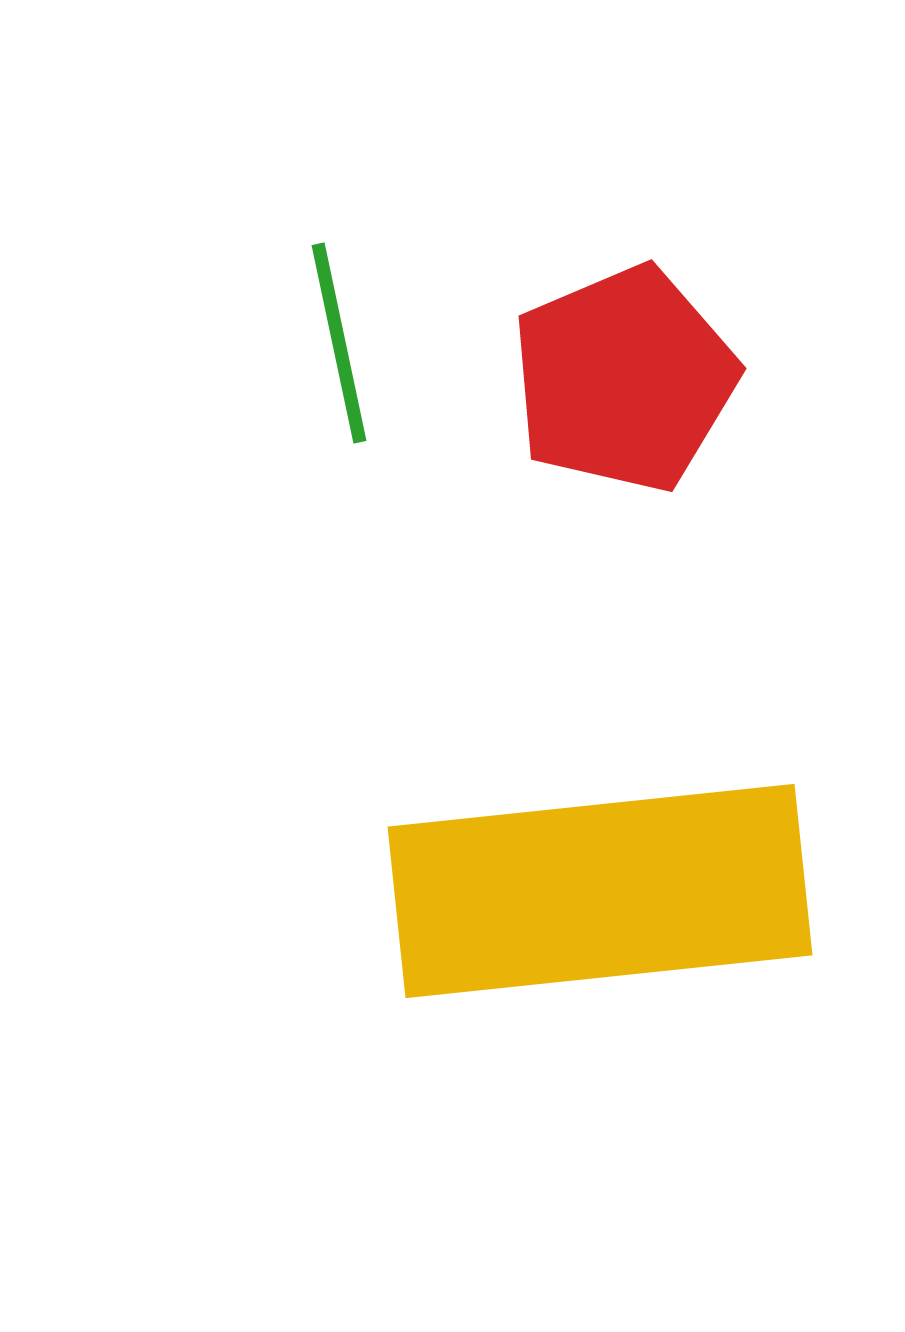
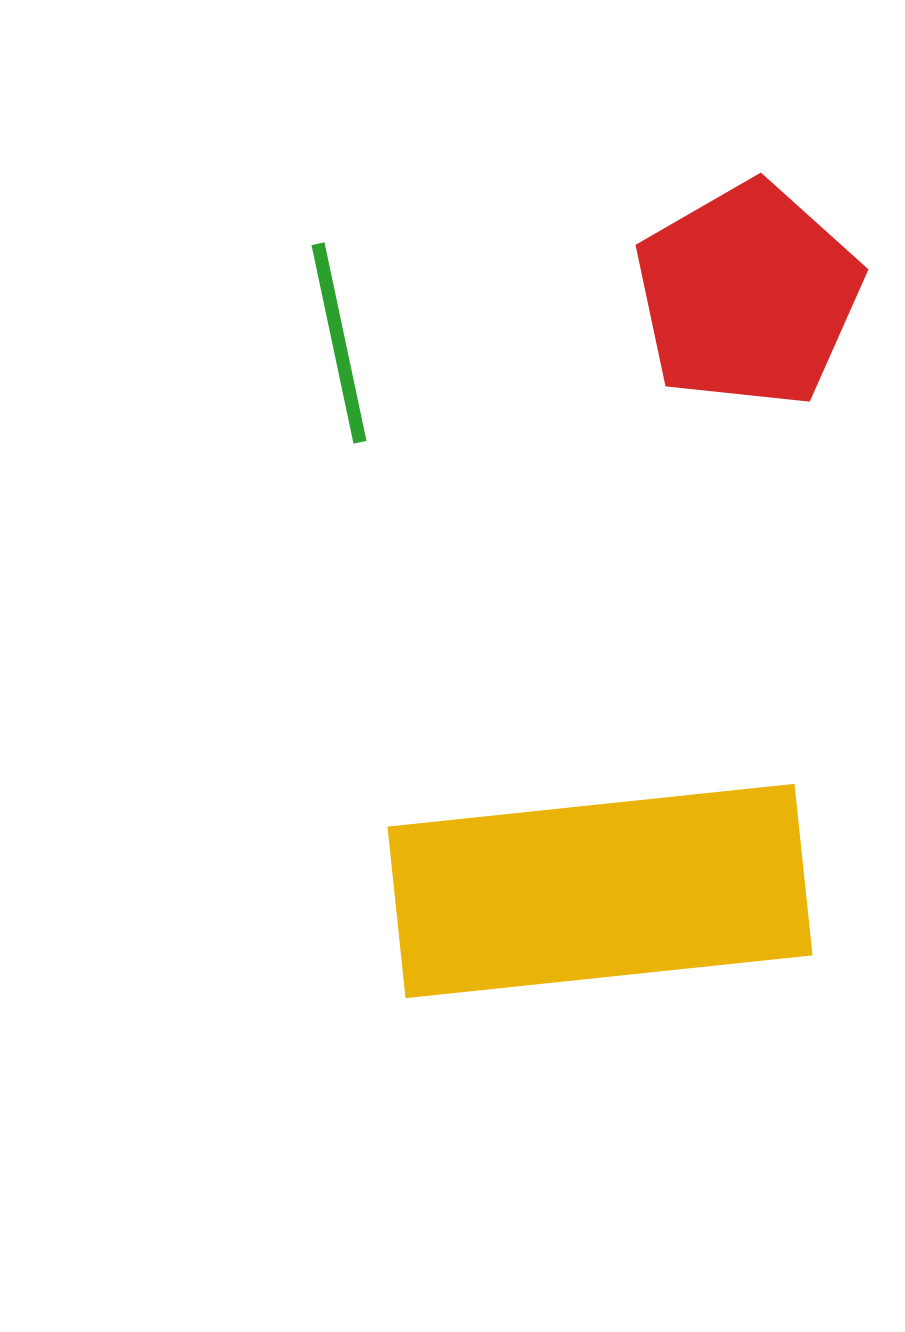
red pentagon: moved 124 px right, 84 px up; rotated 7 degrees counterclockwise
